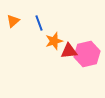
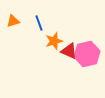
orange triangle: rotated 24 degrees clockwise
red triangle: rotated 30 degrees clockwise
